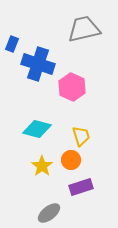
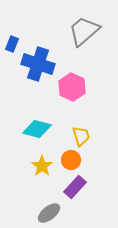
gray trapezoid: moved 2 px down; rotated 28 degrees counterclockwise
purple rectangle: moved 6 px left; rotated 30 degrees counterclockwise
